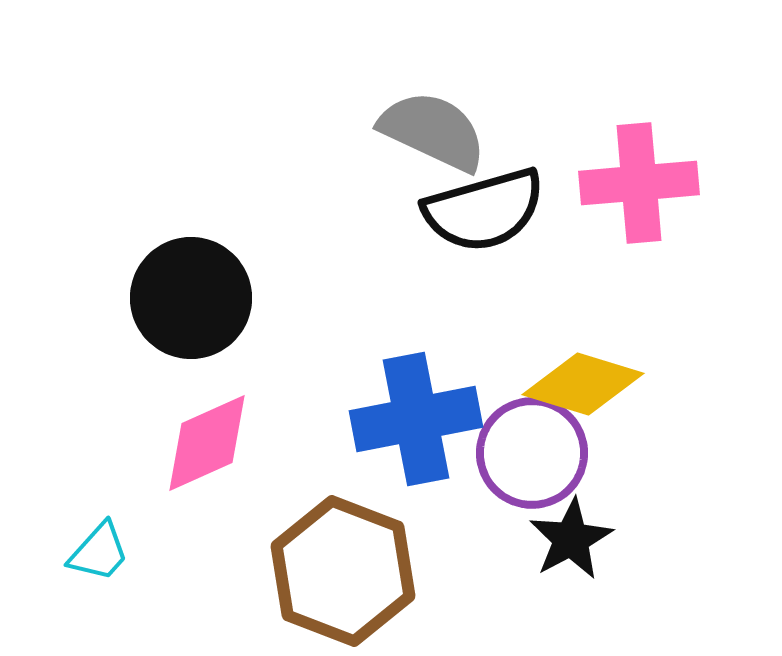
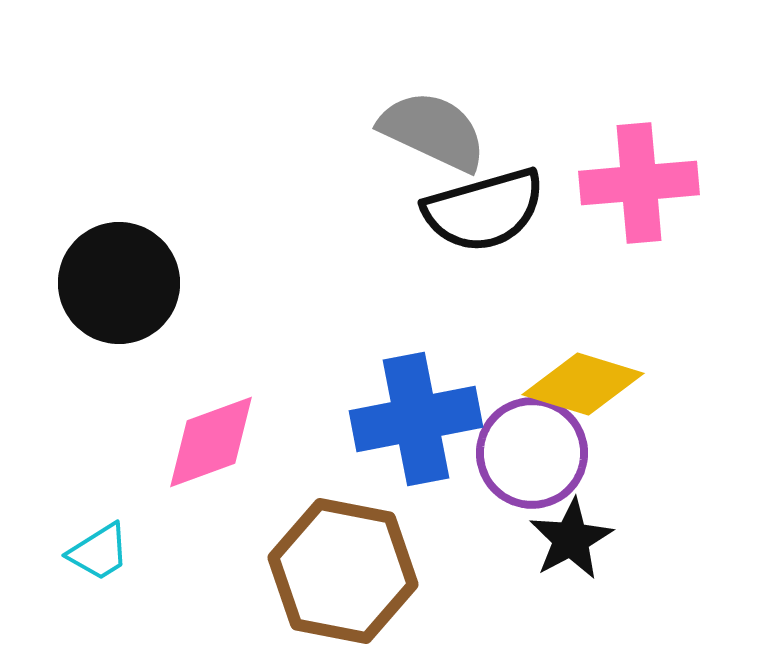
black circle: moved 72 px left, 15 px up
pink diamond: moved 4 px right, 1 px up; rotated 4 degrees clockwise
cyan trapezoid: rotated 16 degrees clockwise
brown hexagon: rotated 10 degrees counterclockwise
